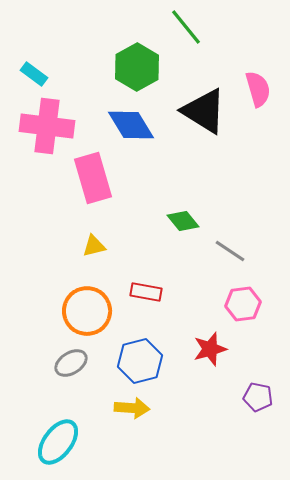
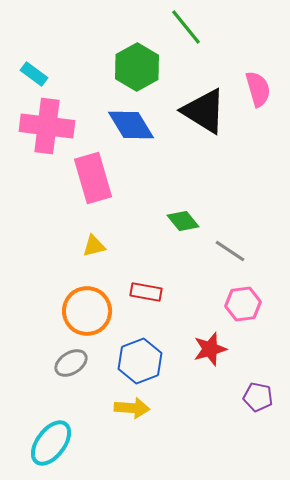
blue hexagon: rotated 6 degrees counterclockwise
cyan ellipse: moved 7 px left, 1 px down
